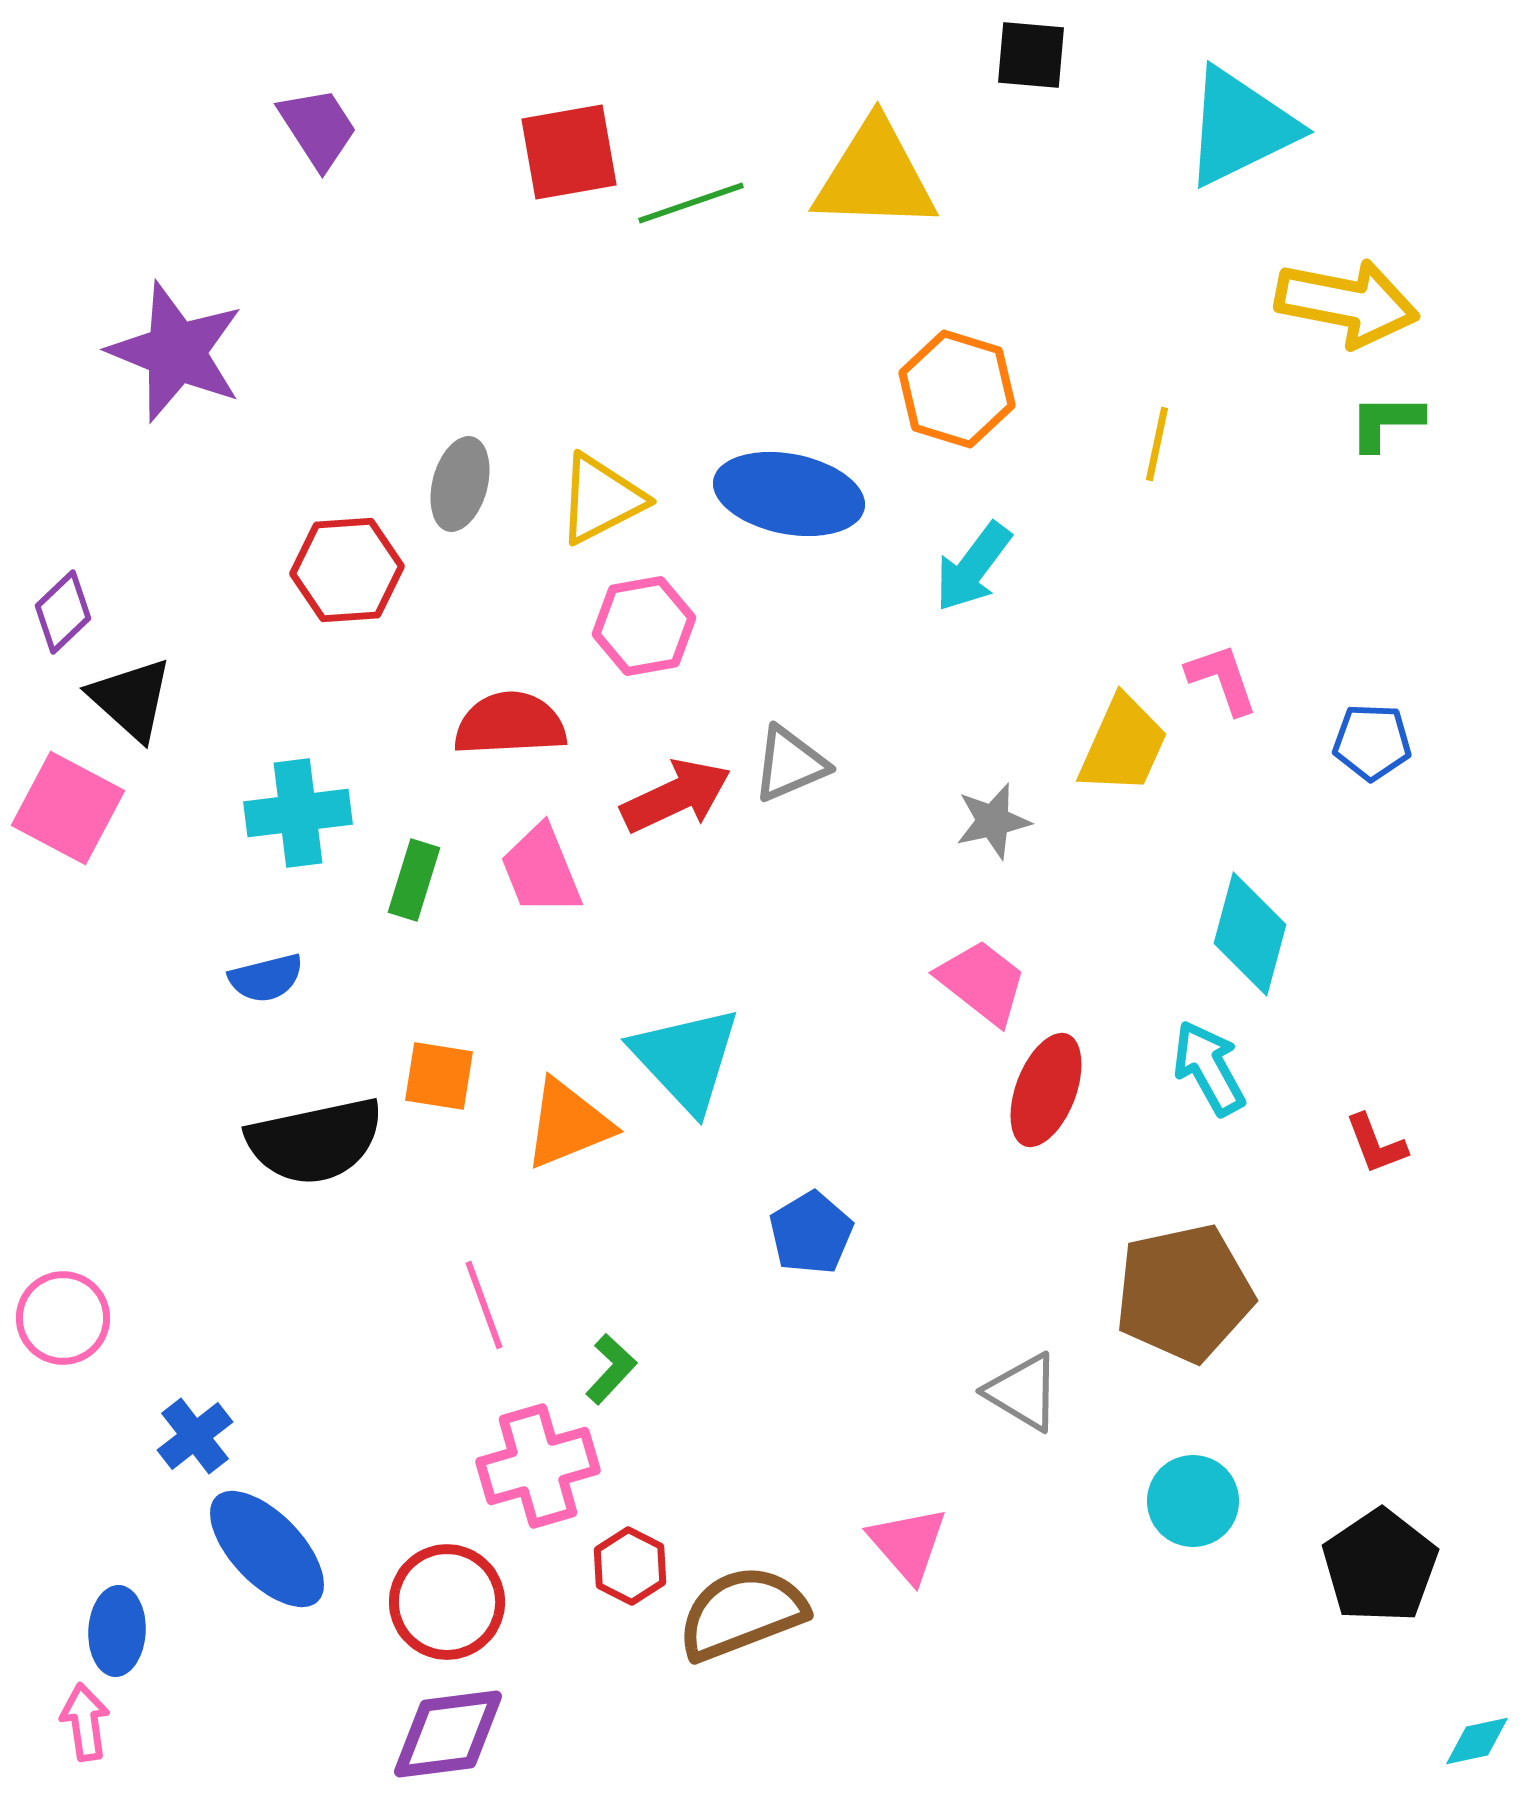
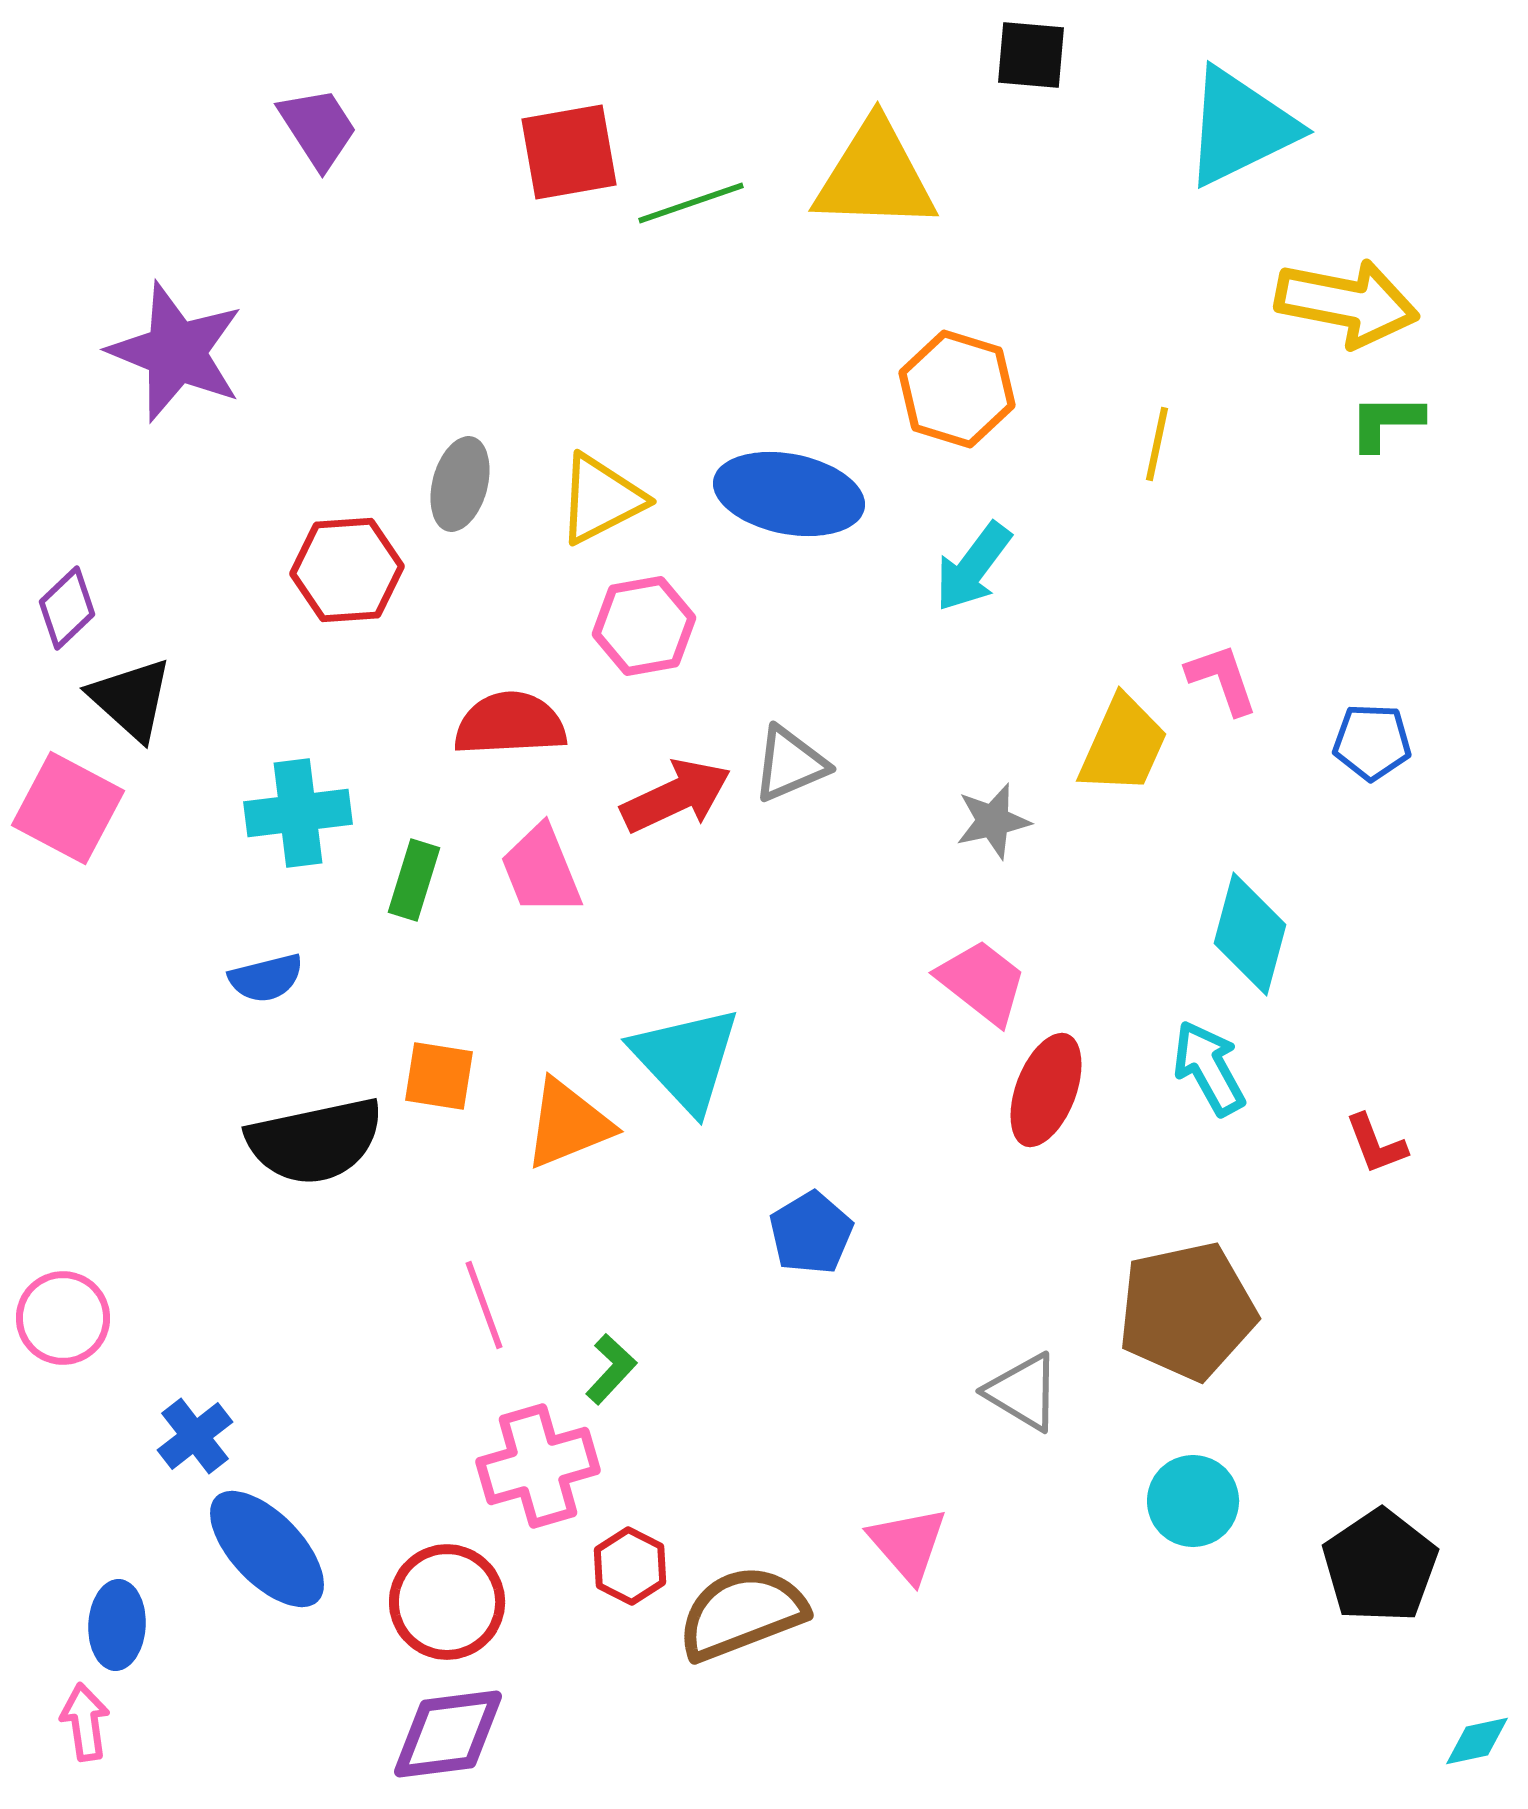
purple diamond at (63, 612): moved 4 px right, 4 px up
brown pentagon at (1184, 1293): moved 3 px right, 18 px down
blue ellipse at (117, 1631): moved 6 px up
